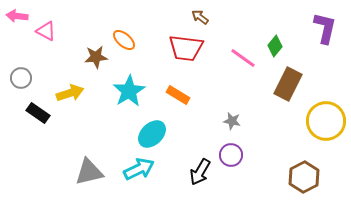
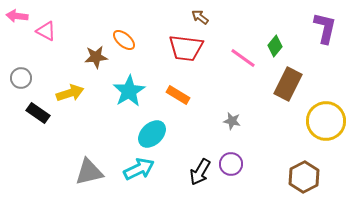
purple circle: moved 9 px down
